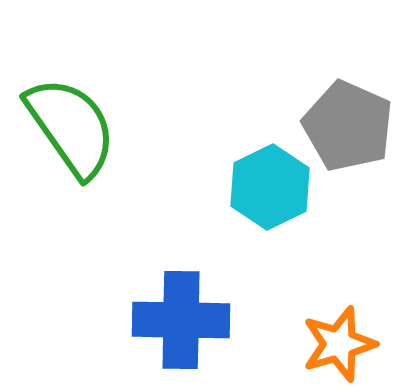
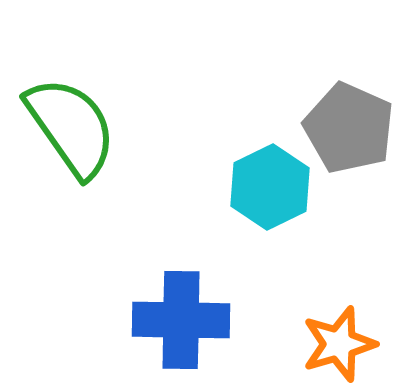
gray pentagon: moved 1 px right, 2 px down
